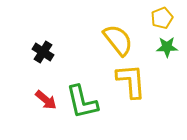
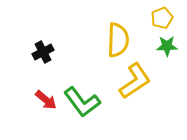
yellow semicircle: rotated 40 degrees clockwise
green star: moved 1 px up
black cross: rotated 30 degrees clockwise
yellow L-shape: moved 4 px right; rotated 60 degrees clockwise
green L-shape: rotated 24 degrees counterclockwise
